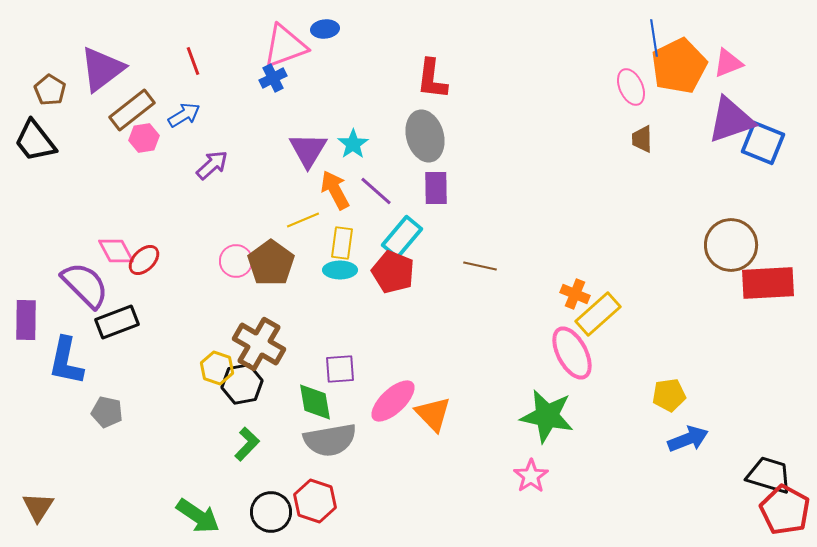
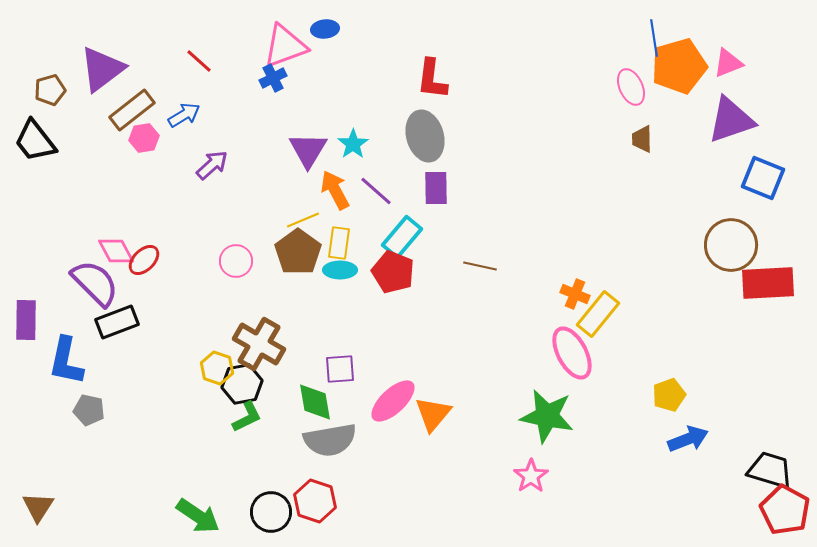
red line at (193, 61): moved 6 px right; rotated 28 degrees counterclockwise
orange pentagon at (679, 66): rotated 10 degrees clockwise
brown pentagon at (50, 90): rotated 24 degrees clockwise
blue square at (763, 143): moved 35 px down
yellow rectangle at (342, 243): moved 3 px left
brown pentagon at (271, 263): moved 27 px right, 11 px up
purple semicircle at (85, 285): moved 10 px right, 2 px up
yellow rectangle at (598, 314): rotated 9 degrees counterclockwise
yellow pentagon at (669, 395): rotated 12 degrees counterclockwise
gray pentagon at (107, 412): moved 18 px left, 2 px up
orange triangle at (433, 414): rotated 24 degrees clockwise
green L-shape at (247, 444): moved 27 px up; rotated 20 degrees clockwise
black trapezoid at (769, 475): moved 1 px right, 5 px up
